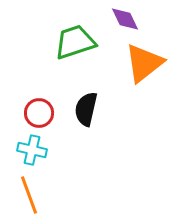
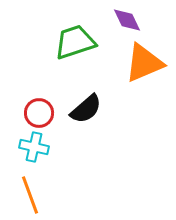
purple diamond: moved 2 px right, 1 px down
orange triangle: rotated 15 degrees clockwise
black semicircle: rotated 144 degrees counterclockwise
cyan cross: moved 2 px right, 3 px up
orange line: moved 1 px right
